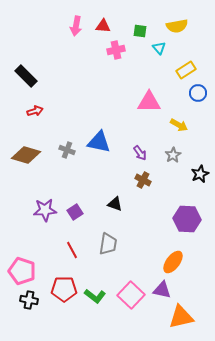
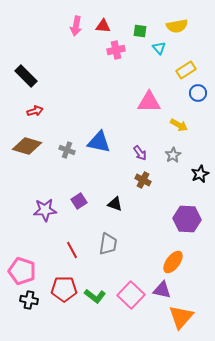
brown diamond: moved 1 px right, 9 px up
purple square: moved 4 px right, 11 px up
orange triangle: rotated 36 degrees counterclockwise
